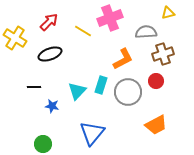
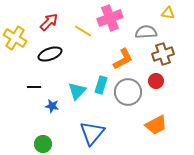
yellow triangle: rotated 24 degrees clockwise
